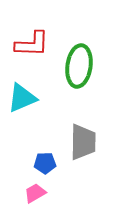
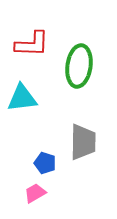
cyan triangle: rotated 16 degrees clockwise
blue pentagon: rotated 20 degrees clockwise
